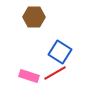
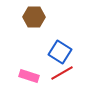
red line: moved 7 px right
